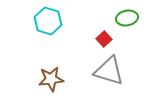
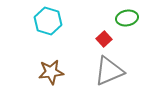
gray triangle: rotated 40 degrees counterclockwise
brown star: moved 7 px up
